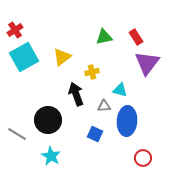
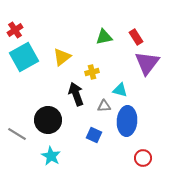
blue square: moved 1 px left, 1 px down
